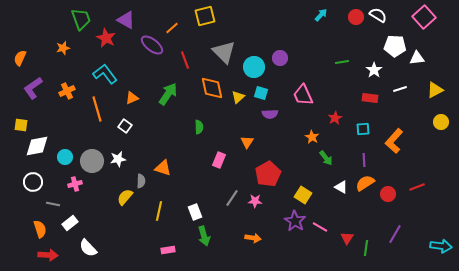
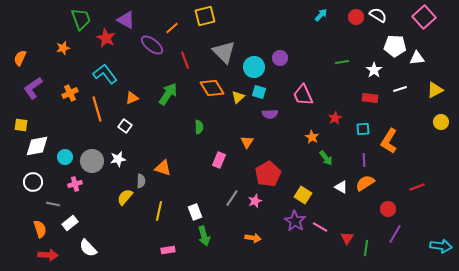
orange diamond at (212, 88): rotated 20 degrees counterclockwise
orange cross at (67, 91): moved 3 px right, 2 px down
cyan square at (261, 93): moved 2 px left, 1 px up
orange L-shape at (394, 141): moved 5 px left; rotated 10 degrees counterclockwise
red circle at (388, 194): moved 15 px down
pink star at (255, 201): rotated 24 degrees counterclockwise
